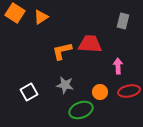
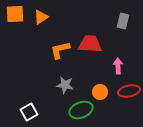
orange square: moved 1 px down; rotated 36 degrees counterclockwise
orange L-shape: moved 2 px left, 1 px up
white square: moved 20 px down
